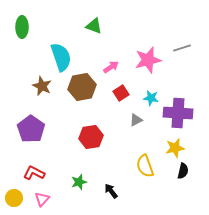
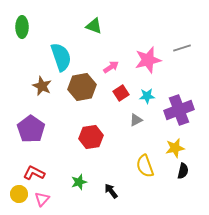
cyan star: moved 4 px left, 2 px up; rotated 14 degrees counterclockwise
purple cross: moved 1 px right, 3 px up; rotated 24 degrees counterclockwise
yellow circle: moved 5 px right, 4 px up
